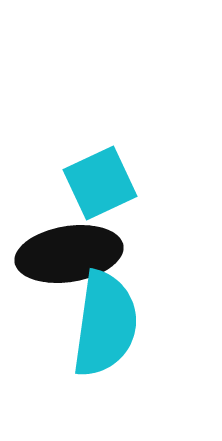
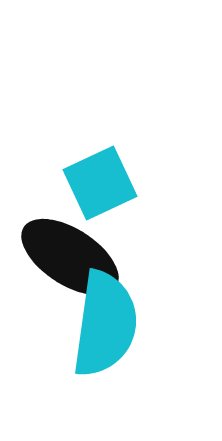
black ellipse: moved 1 px right, 3 px down; rotated 42 degrees clockwise
